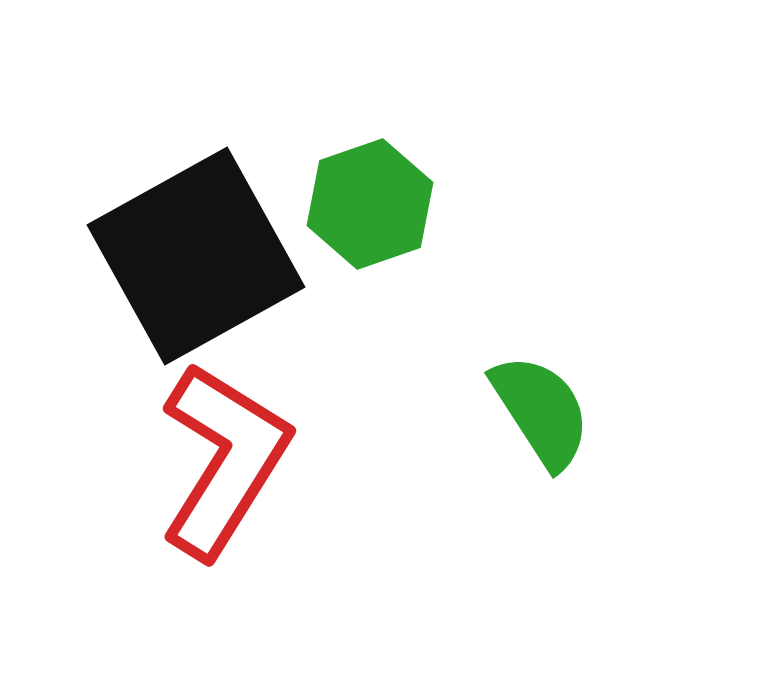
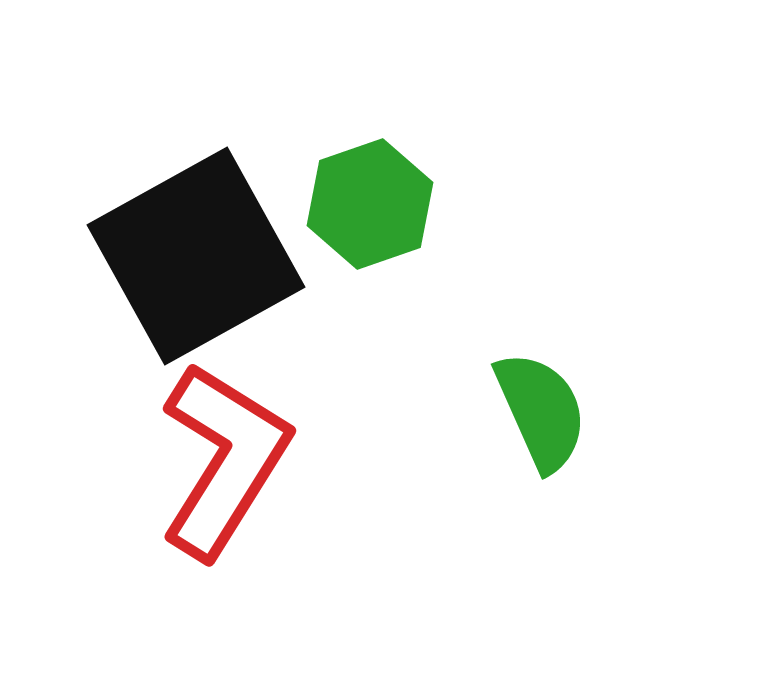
green semicircle: rotated 9 degrees clockwise
